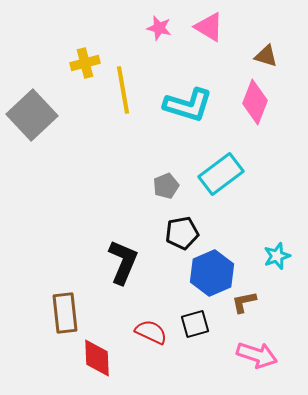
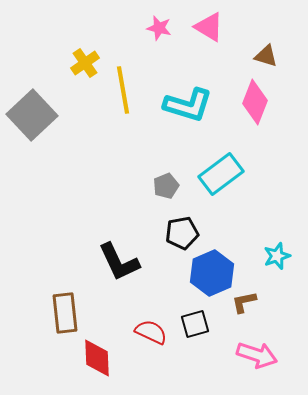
yellow cross: rotated 20 degrees counterclockwise
black L-shape: moved 4 px left; rotated 132 degrees clockwise
